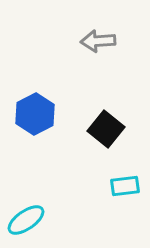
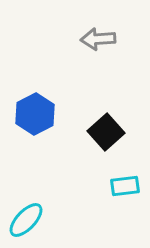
gray arrow: moved 2 px up
black square: moved 3 px down; rotated 9 degrees clockwise
cyan ellipse: rotated 12 degrees counterclockwise
